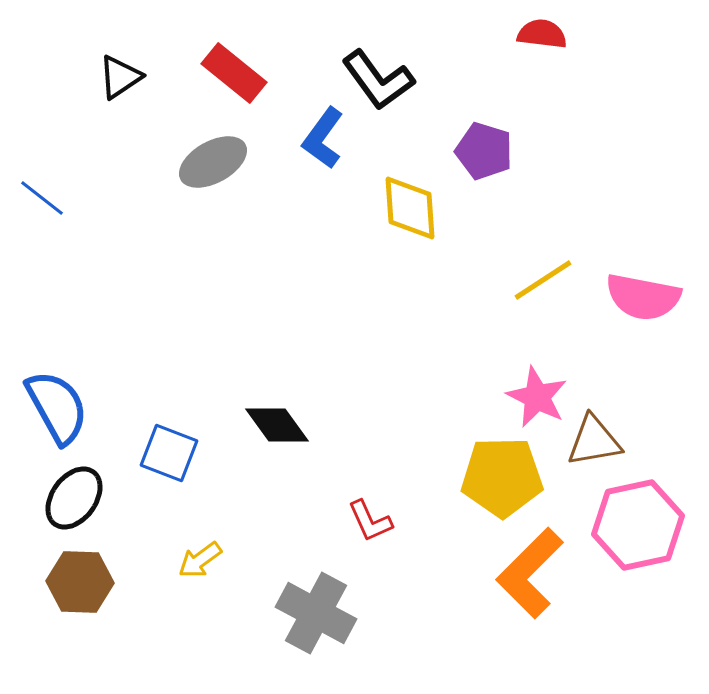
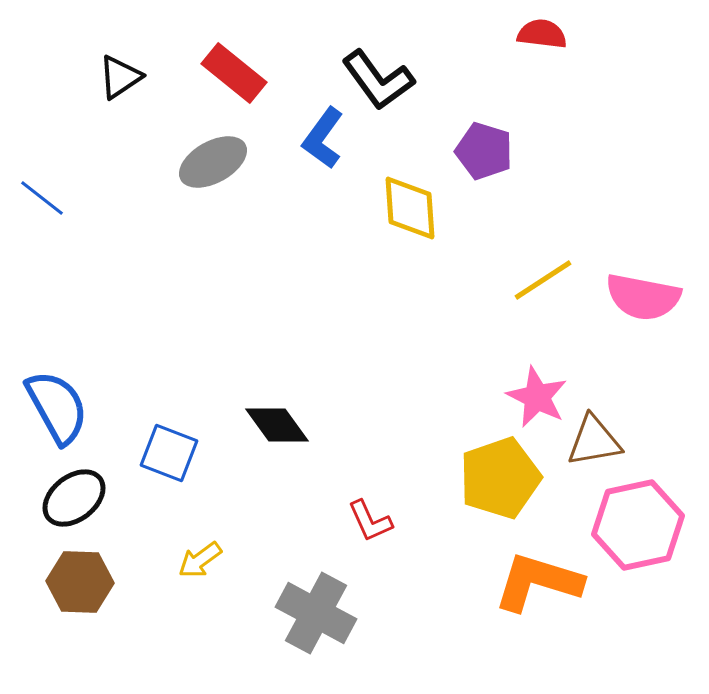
yellow pentagon: moved 2 px left, 1 px down; rotated 18 degrees counterclockwise
black ellipse: rotated 16 degrees clockwise
orange L-shape: moved 8 px right, 9 px down; rotated 62 degrees clockwise
